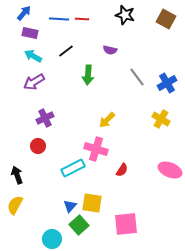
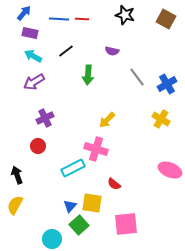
purple semicircle: moved 2 px right, 1 px down
blue cross: moved 1 px down
red semicircle: moved 8 px left, 14 px down; rotated 96 degrees clockwise
